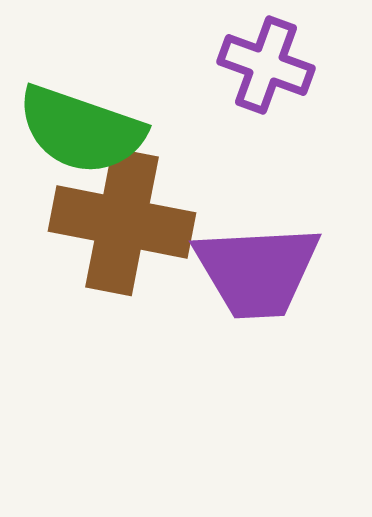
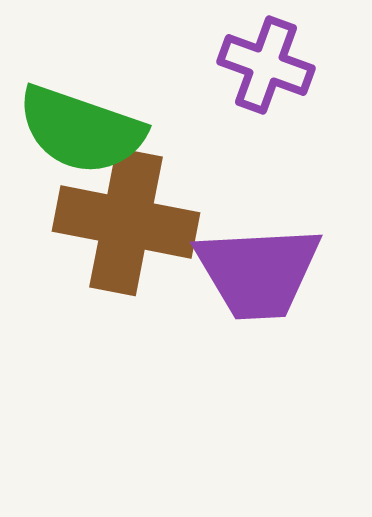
brown cross: moved 4 px right
purple trapezoid: moved 1 px right, 1 px down
